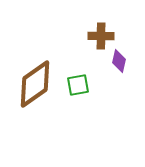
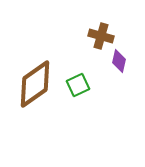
brown cross: rotated 15 degrees clockwise
green square: rotated 15 degrees counterclockwise
